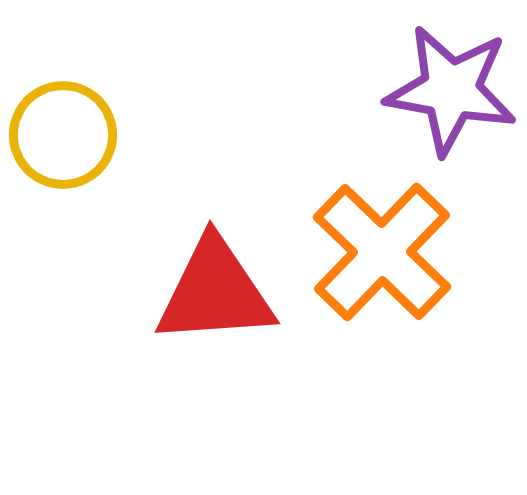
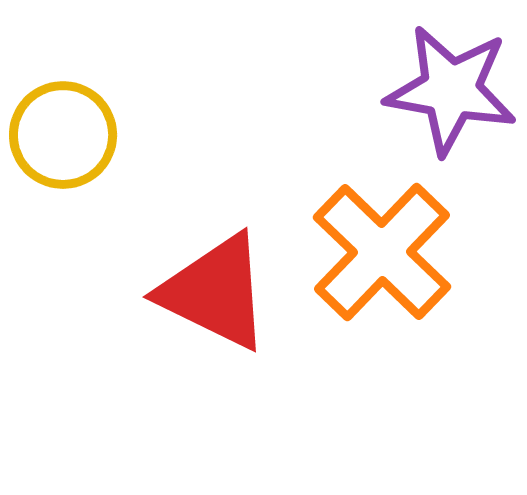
red triangle: rotated 30 degrees clockwise
